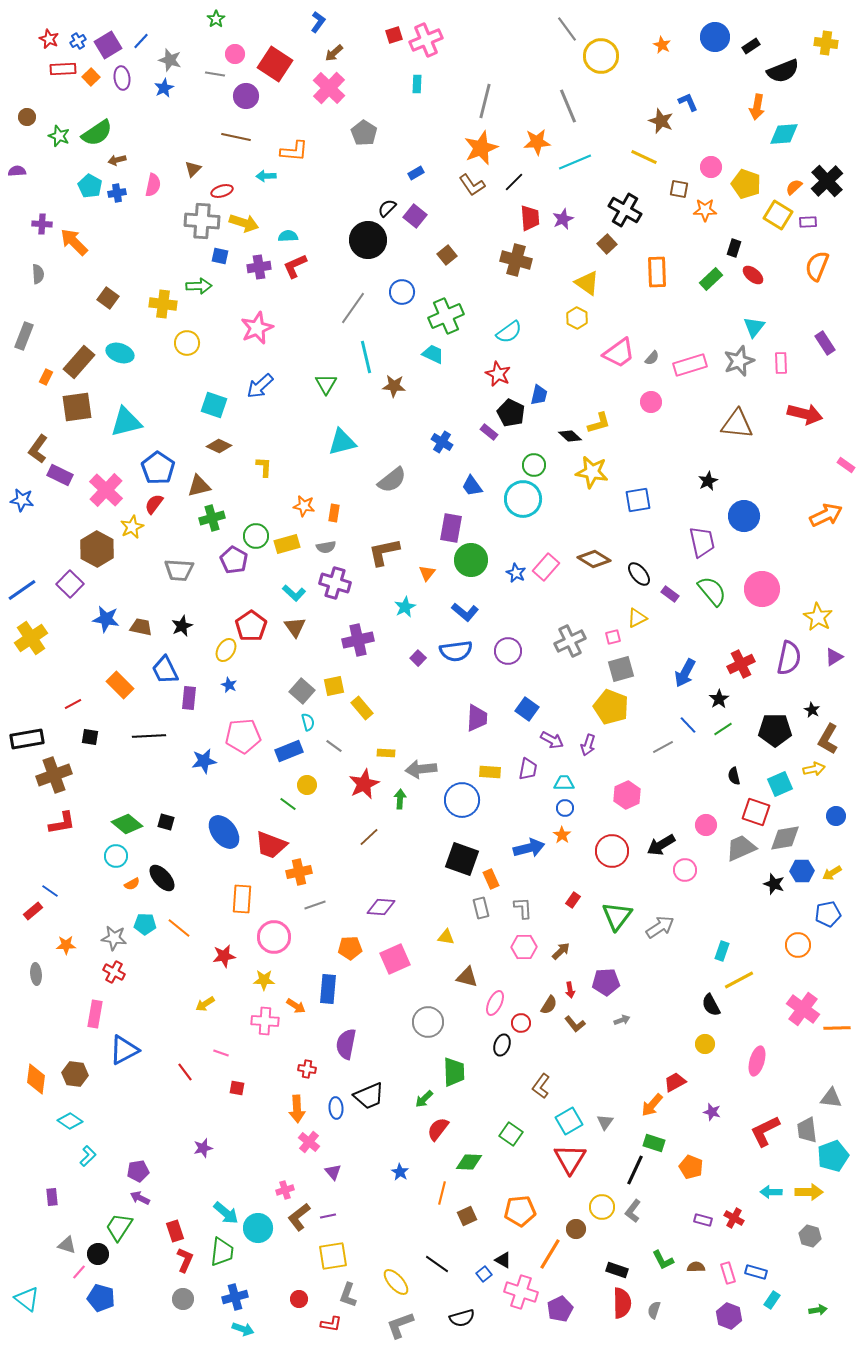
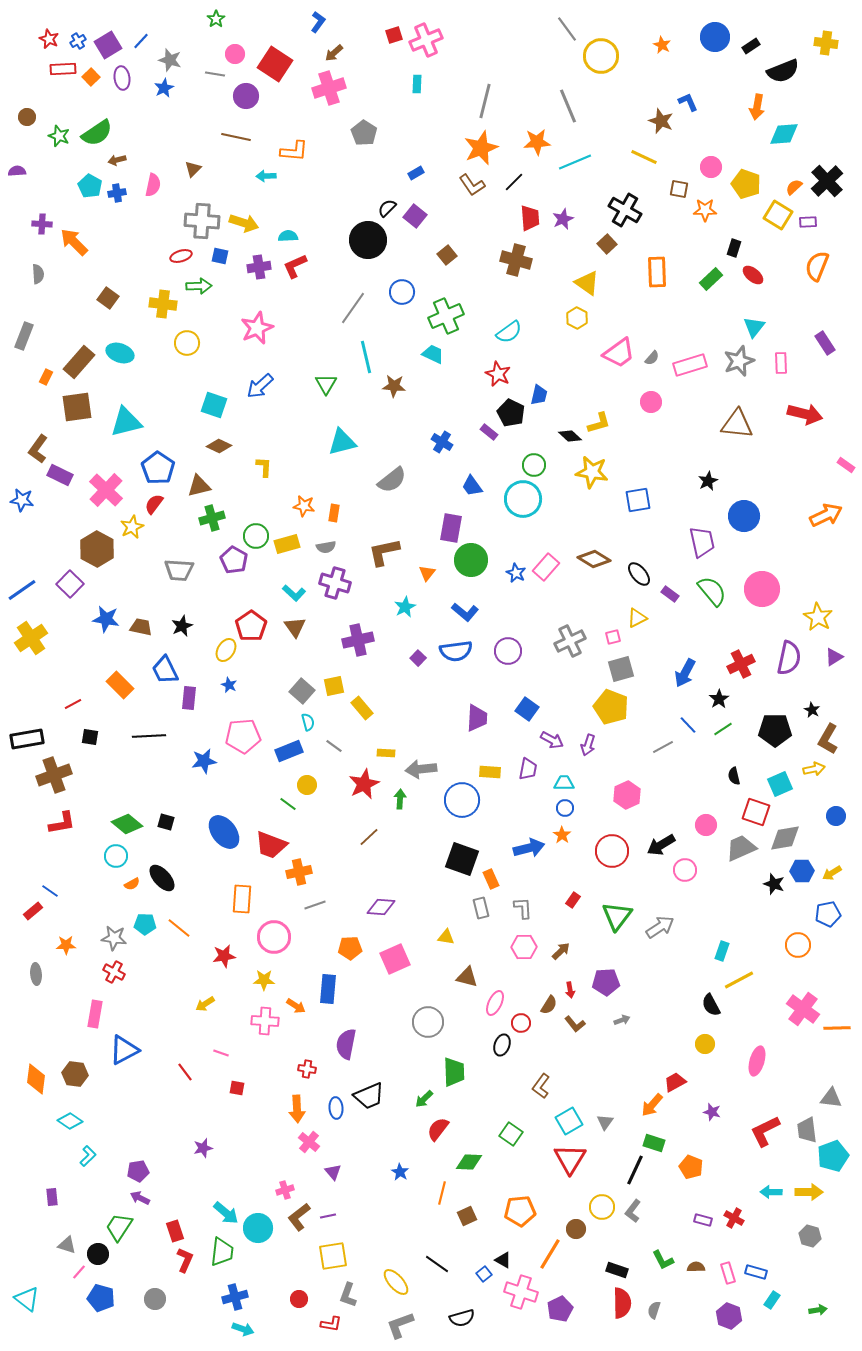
pink cross at (329, 88): rotated 28 degrees clockwise
red ellipse at (222, 191): moved 41 px left, 65 px down
gray circle at (183, 1299): moved 28 px left
